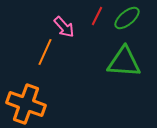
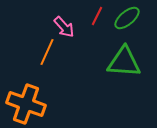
orange line: moved 2 px right
